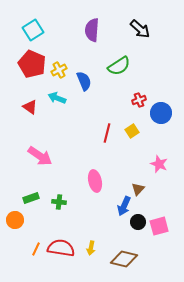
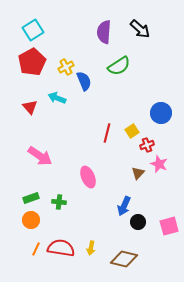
purple semicircle: moved 12 px right, 2 px down
red pentagon: moved 2 px up; rotated 20 degrees clockwise
yellow cross: moved 7 px right, 3 px up
red cross: moved 8 px right, 45 px down
red triangle: rotated 14 degrees clockwise
pink ellipse: moved 7 px left, 4 px up; rotated 10 degrees counterclockwise
brown triangle: moved 16 px up
orange circle: moved 16 px right
pink square: moved 10 px right
